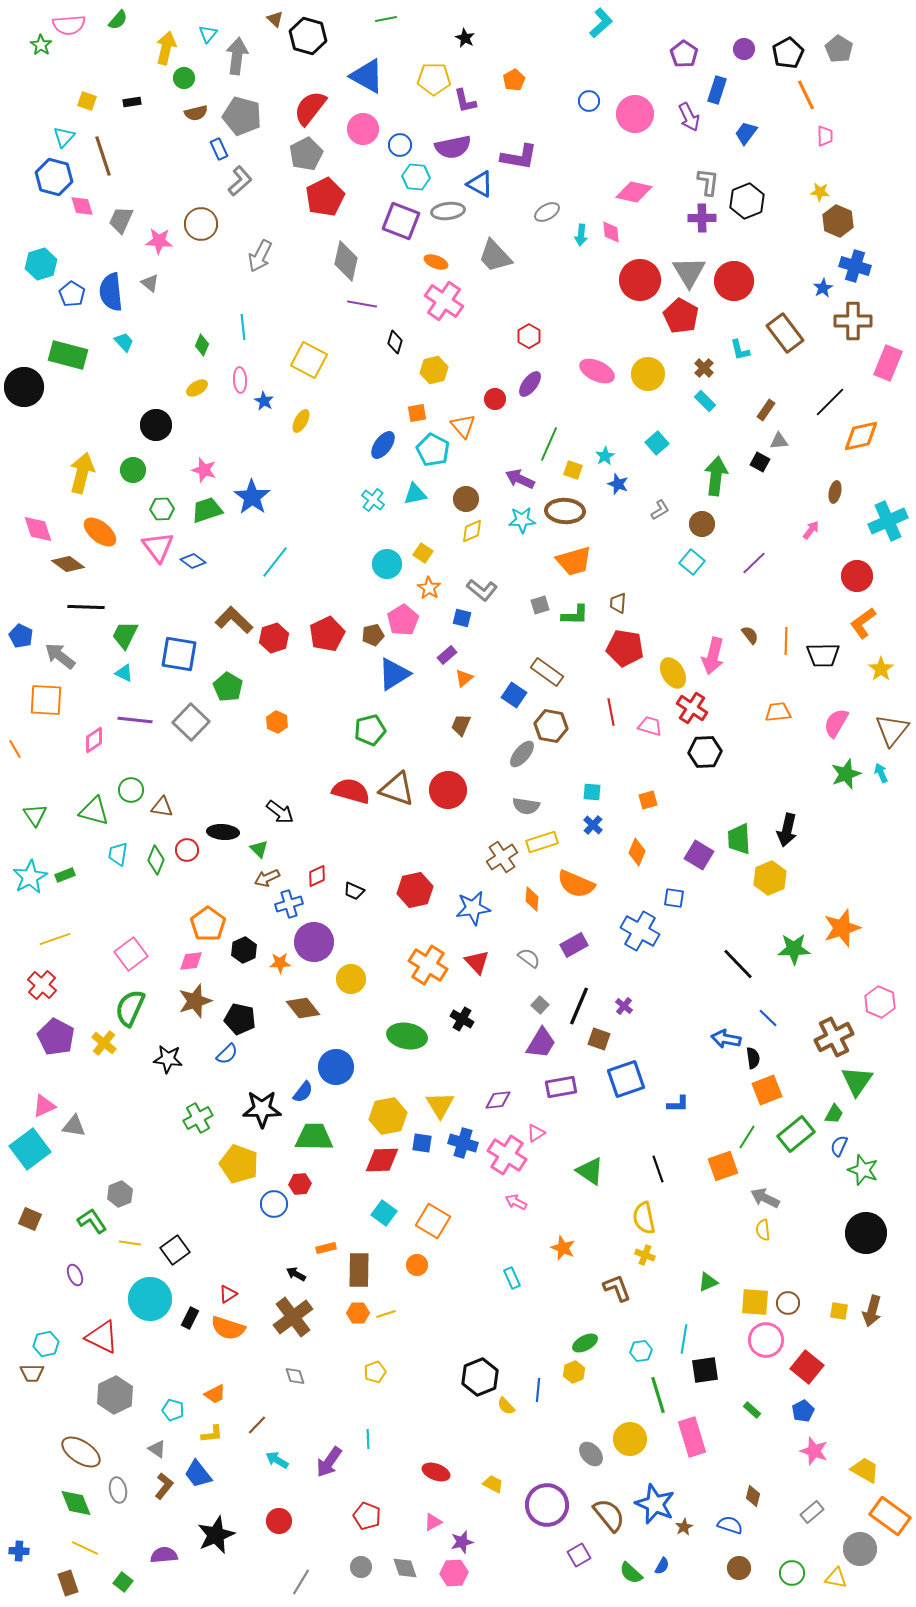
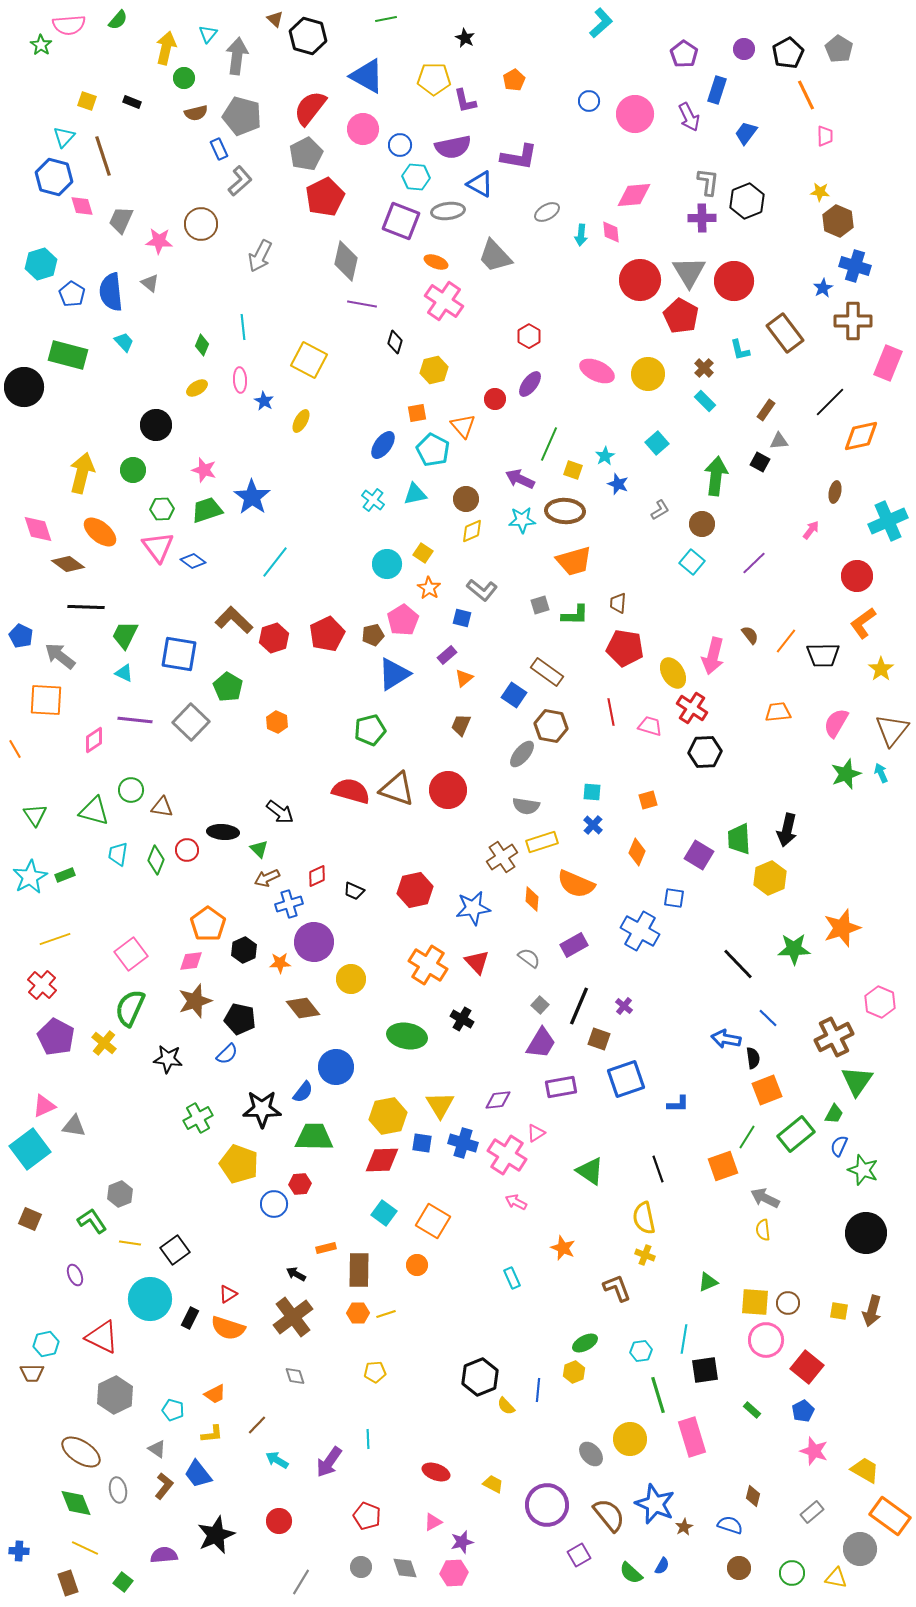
black rectangle at (132, 102): rotated 30 degrees clockwise
pink diamond at (634, 192): moved 3 px down; rotated 18 degrees counterclockwise
orange line at (786, 641): rotated 36 degrees clockwise
yellow pentagon at (375, 1372): rotated 15 degrees clockwise
